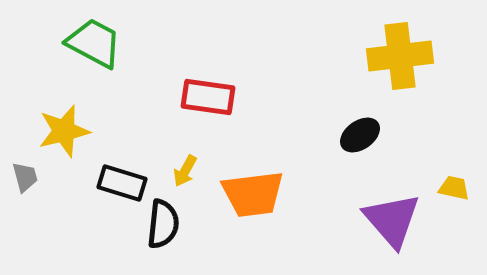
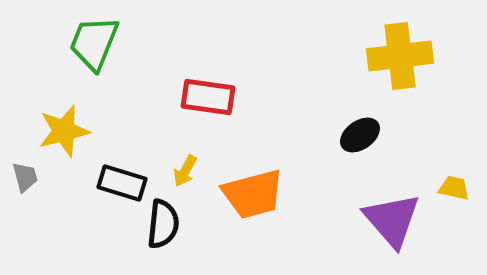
green trapezoid: rotated 96 degrees counterclockwise
orange trapezoid: rotated 8 degrees counterclockwise
